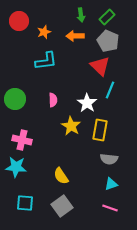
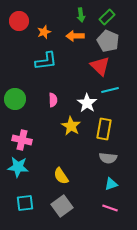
cyan line: rotated 54 degrees clockwise
yellow rectangle: moved 4 px right, 1 px up
gray semicircle: moved 1 px left, 1 px up
cyan star: moved 2 px right
cyan square: rotated 12 degrees counterclockwise
